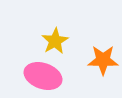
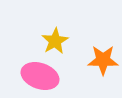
pink ellipse: moved 3 px left
